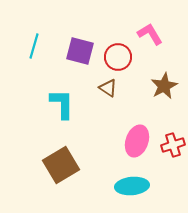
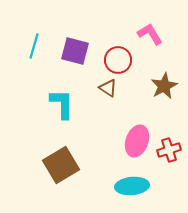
purple square: moved 5 px left
red circle: moved 3 px down
red cross: moved 4 px left, 5 px down
